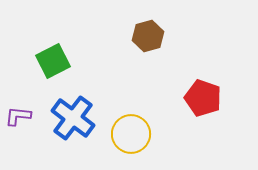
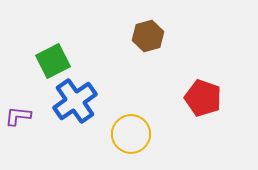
blue cross: moved 2 px right, 17 px up; rotated 18 degrees clockwise
